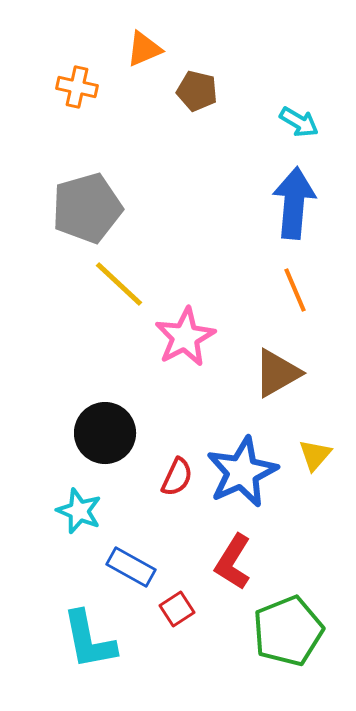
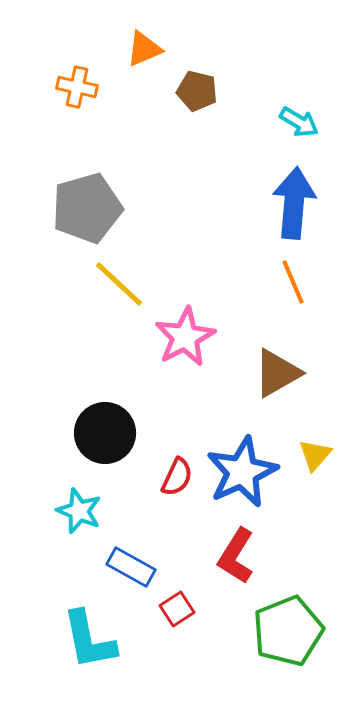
orange line: moved 2 px left, 8 px up
red L-shape: moved 3 px right, 6 px up
